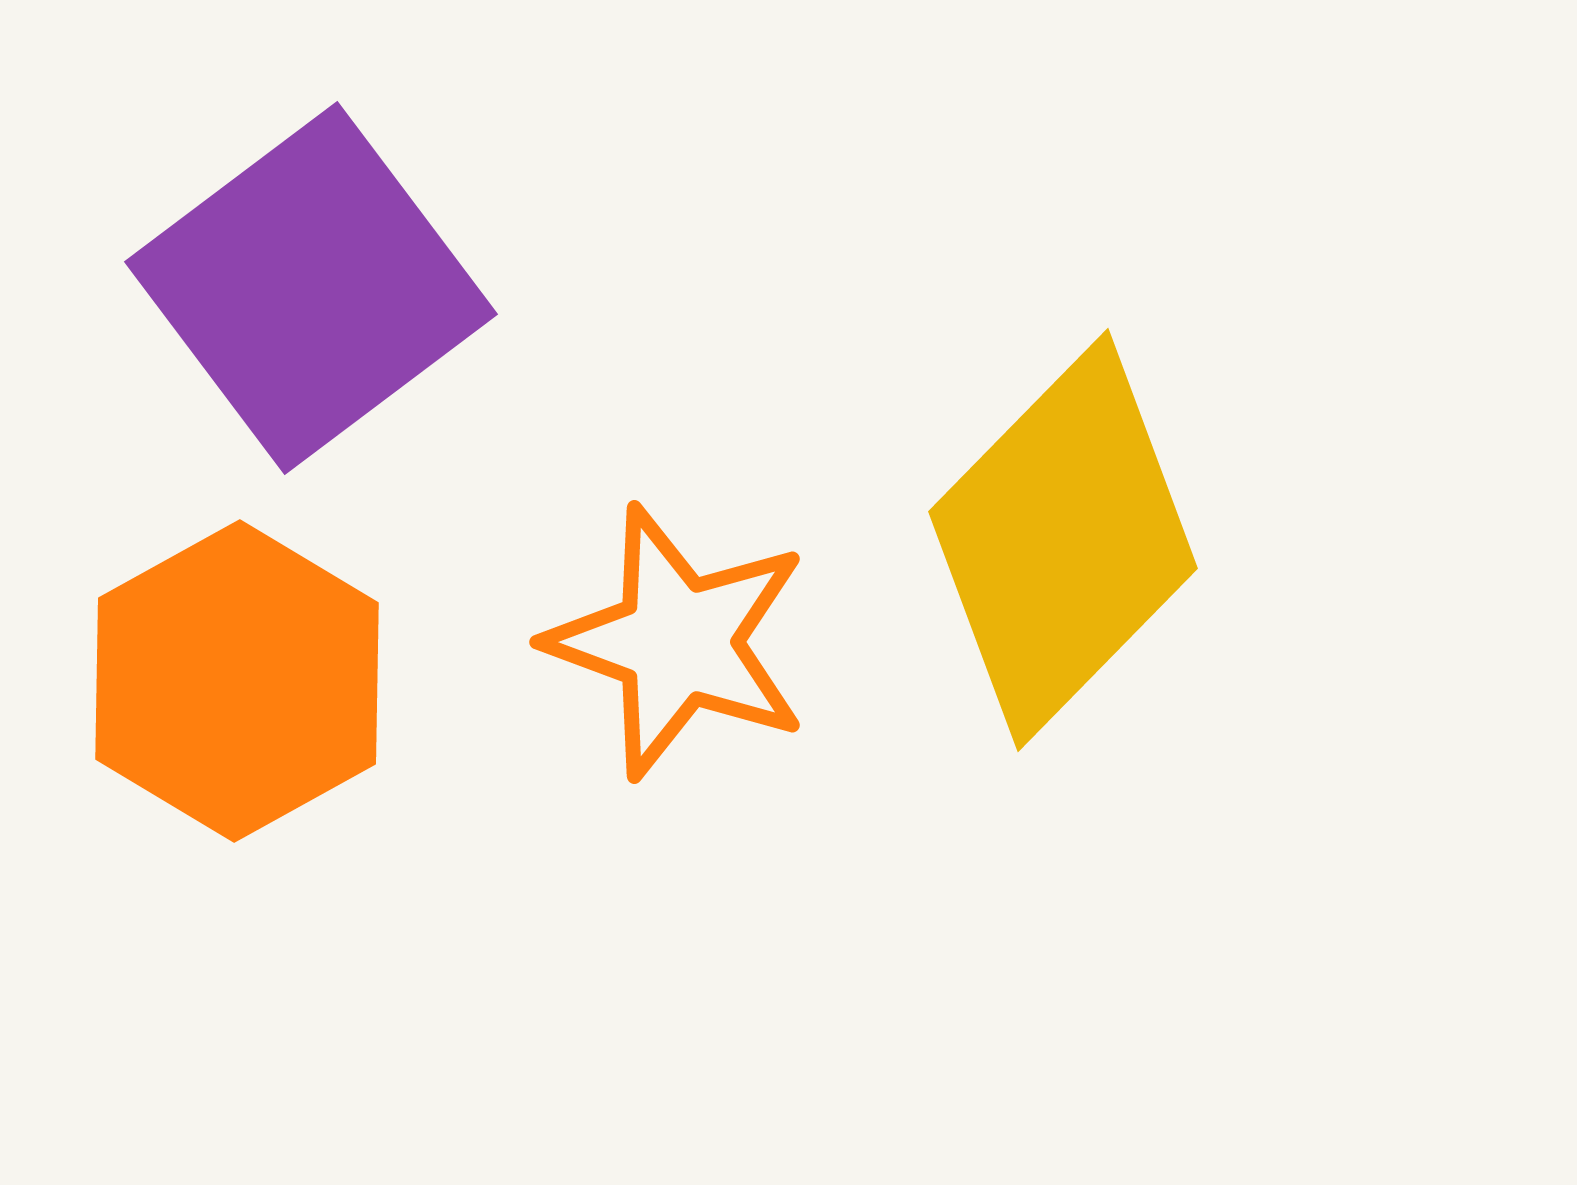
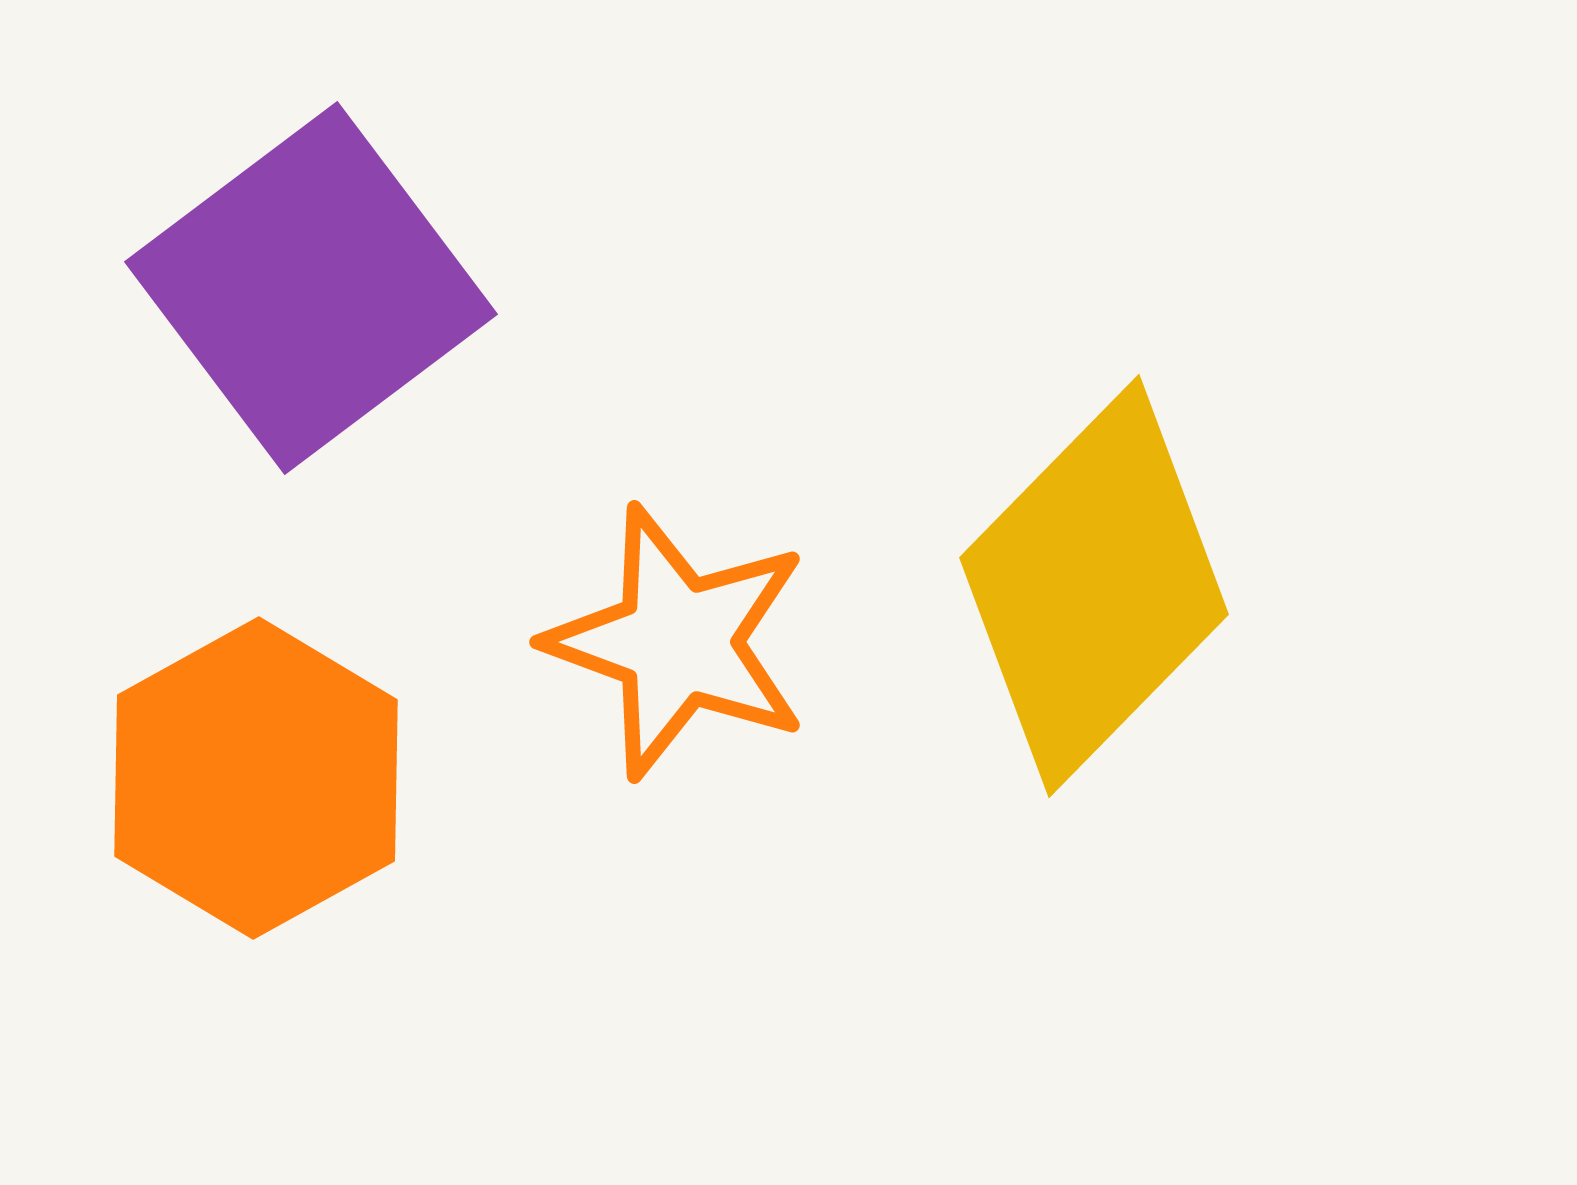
yellow diamond: moved 31 px right, 46 px down
orange hexagon: moved 19 px right, 97 px down
